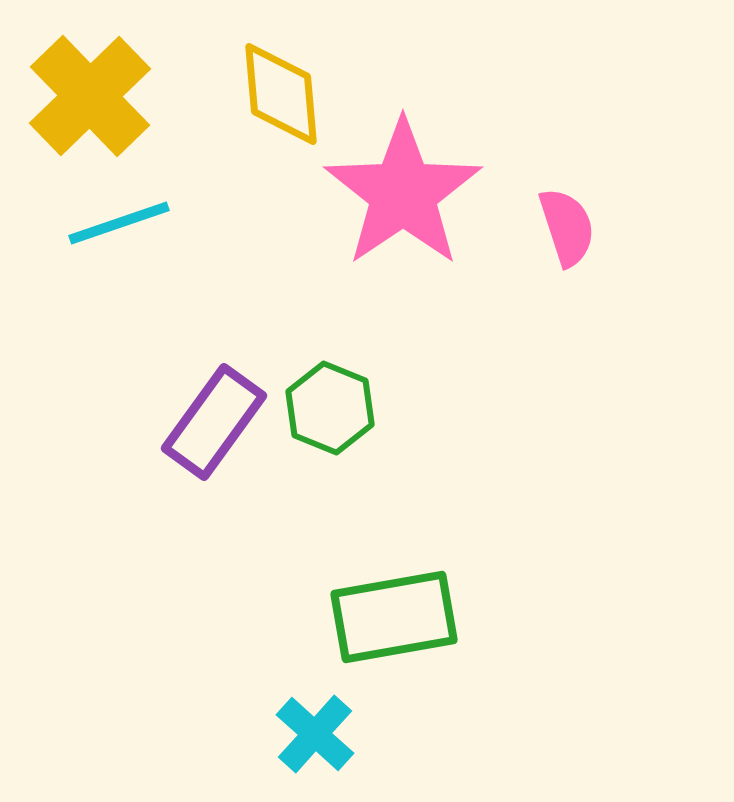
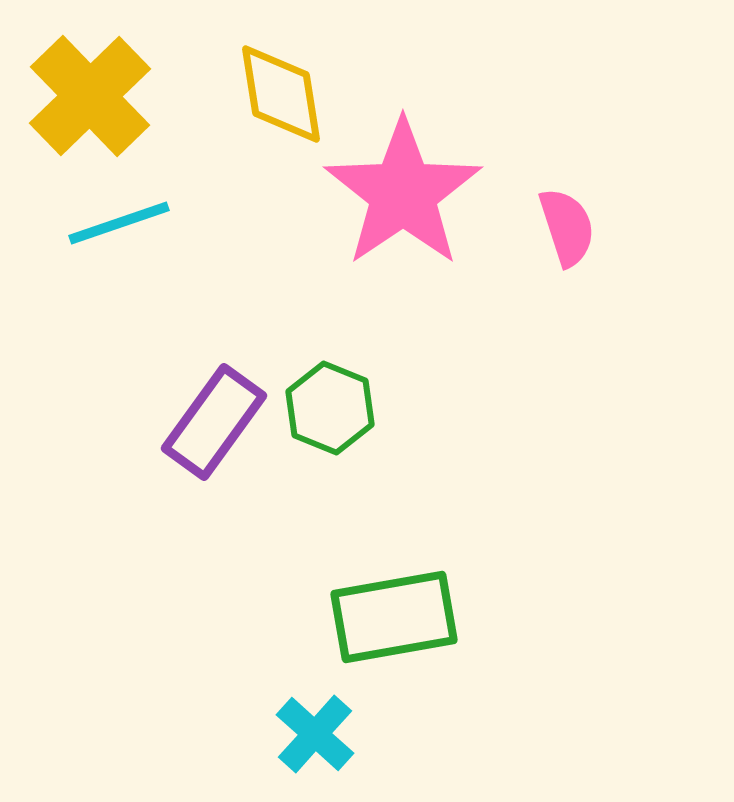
yellow diamond: rotated 4 degrees counterclockwise
